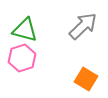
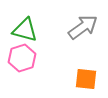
gray arrow: moved 1 px down; rotated 8 degrees clockwise
orange square: rotated 25 degrees counterclockwise
